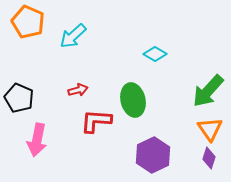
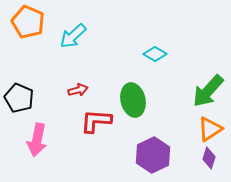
orange triangle: rotated 32 degrees clockwise
